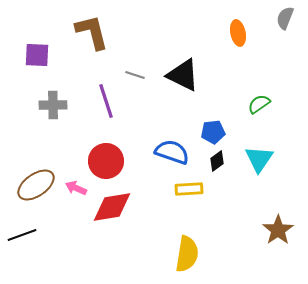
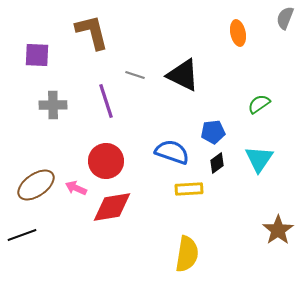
black diamond: moved 2 px down
